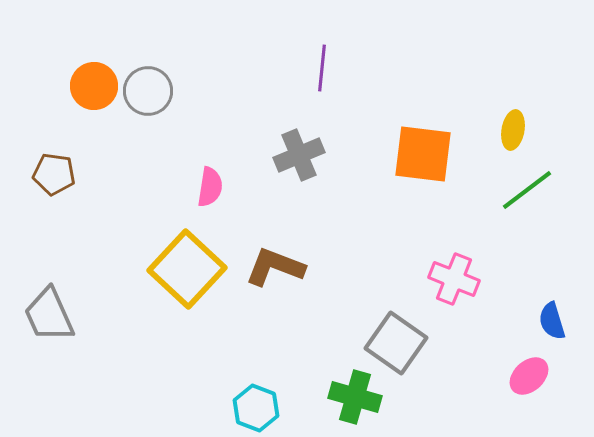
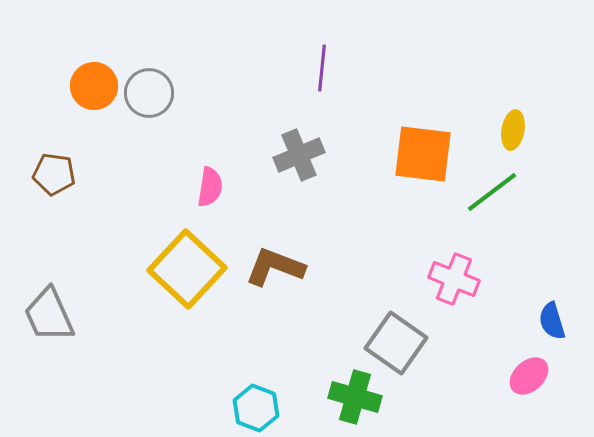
gray circle: moved 1 px right, 2 px down
green line: moved 35 px left, 2 px down
